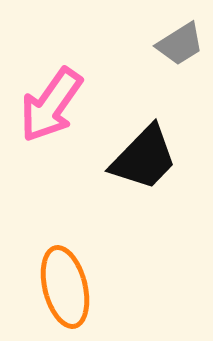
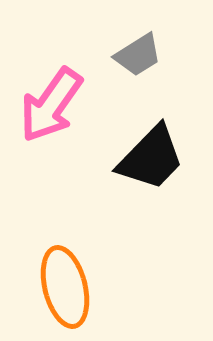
gray trapezoid: moved 42 px left, 11 px down
black trapezoid: moved 7 px right
